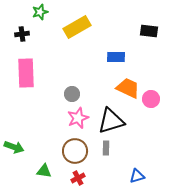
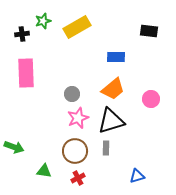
green star: moved 3 px right, 9 px down
orange trapezoid: moved 15 px left, 1 px down; rotated 115 degrees clockwise
